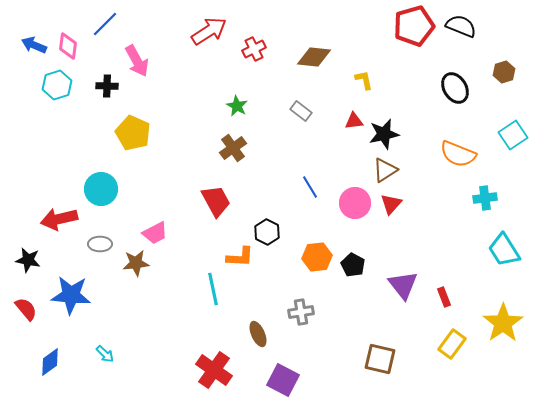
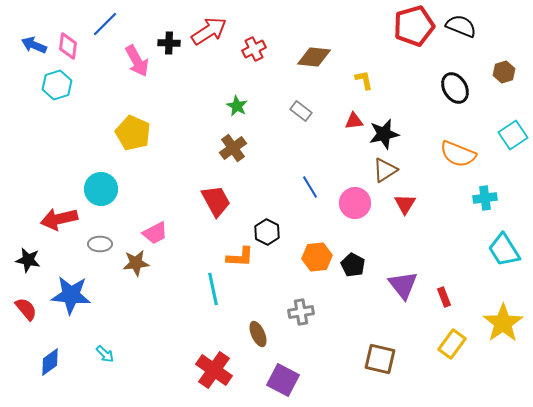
black cross at (107, 86): moved 62 px right, 43 px up
red triangle at (391, 204): moved 14 px right; rotated 10 degrees counterclockwise
